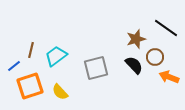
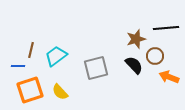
black line: rotated 40 degrees counterclockwise
brown circle: moved 1 px up
blue line: moved 4 px right; rotated 40 degrees clockwise
orange square: moved 4 px down
